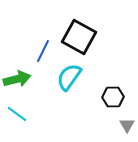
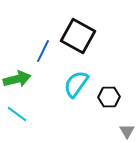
black square: moved 1 px left, 1 px up
cyan semicircle: moved 7 px right, 7 px down
black hexagon: moved 4 px left
gray triangle: moved 6 px down
